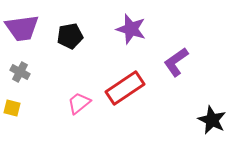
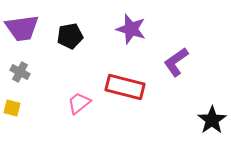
red rectangle: moved 1 px up; rotated 48 degrees clockwise
black star: rotated 12 degrees clockwise
